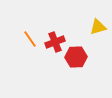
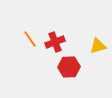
yellow triangle: moved 19 px down
red hexagon: moved 7 px left, 10 px down
